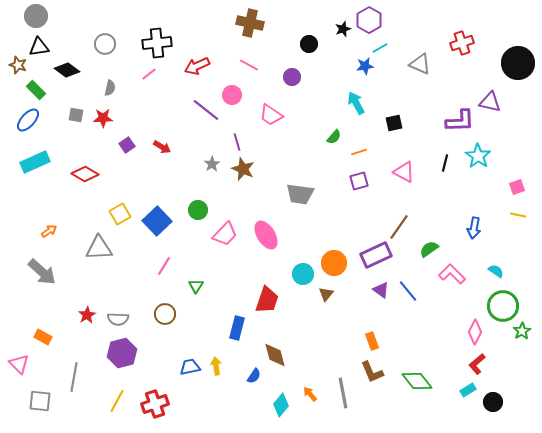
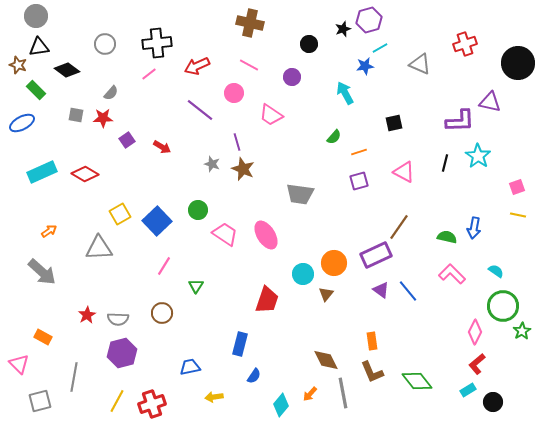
purple hexagon at (369, 20): rotated 15 degrees clockwise
red cross at (462, 43): moved 3 px right, 1 px down
gray semicircle at (110, 88): moved 1 px right, 5 px down; rotated 28 degrees clockwise
pink circle at (232, 95): moved 2 px right, 2 px up
cyan arrow at (356, 103): moved 11 px left, 10 px up
purple line at (206, 110): moved 6 px left
blue ellipse at (28, 120): moved 6 px left, 3 px down; rotated 20 degrees clockwise
purple square at (127, 145): moved 5 px up
cyan rectangle at (35, 162): moved 7 px right, 10 px down
gray star at (212, 164): rotated 21 degrees counterclockwise
pink trapezoid at (225, 234): rotated 100 degrees counterclockwise
green semicircle at (429, 249): moved 18 px right, 12 px up; rotated 48 degrees clockwise
brown circle at (165, 314): moved 3 px left, 1 px up
blue rectangle at (237, 328): moved 3 px right, 16 px down
orange rectangle at (372, 341): rotated 12 degrees clockwise
brown diamond at (275, 355): moved 51 px right, 5 px down; rotated 12 degrees counterclockwise
yellow arrow at (216, 366): moved 2 px left, 31 px down; rotated 90 degrees counterclockwise
orange arrow at (310, 394): rotated 98 degrees counterclockwise
gray square at (40, 401): rotated 20 degrees counterclockwise
red cross at (155, 404): moved 3 px left
